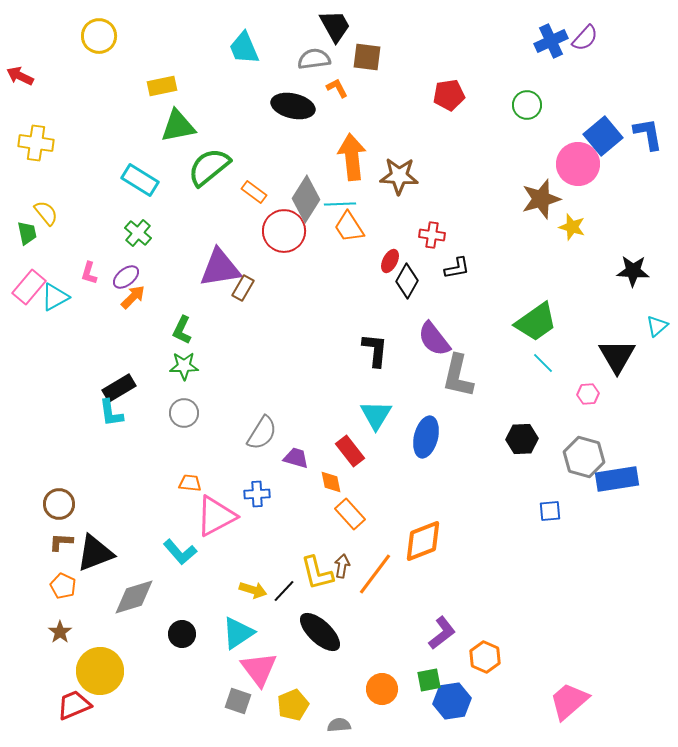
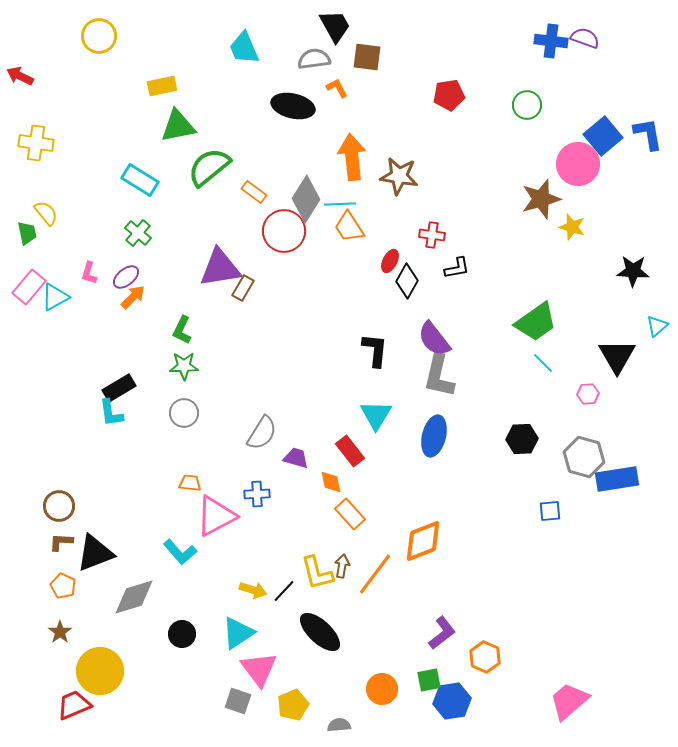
purple semicircle at (585, 38): rotated 112 degrees counterclockwise
blue cross at (551, 41): rotated 32 degrees clockwise
brown star at (399, 176): rotated 6 degrees clockwise
gray L-shape at (458, 376): moved 19 px left
blue ellipse at (426, 437): moved 8 px right, 1 px up
brown circle at (59, 504): moved 2 px down
